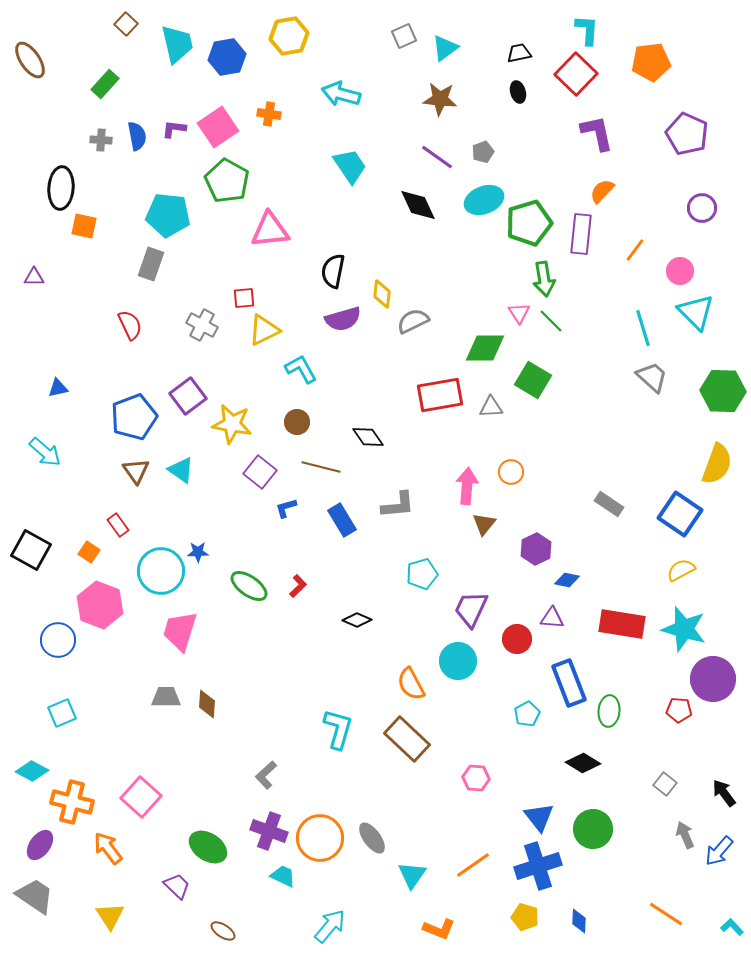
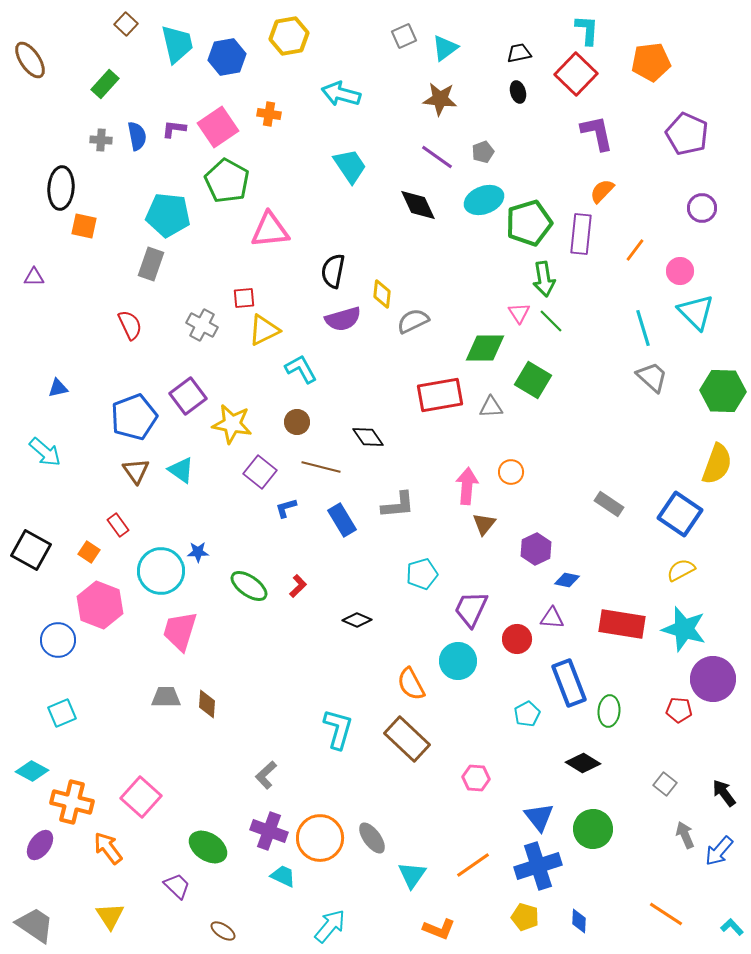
gray trapezoid at (35, 896): moved 29 px down
